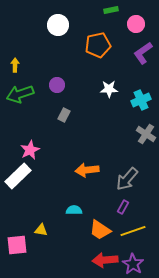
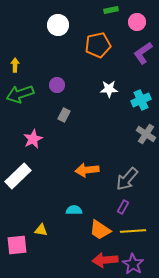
pink circle: moved 1 px right, 2 px up
pink star: moved 3 px right, 11 px up
yellow line: rotated 15 degrees clockwise
